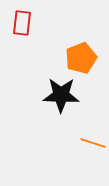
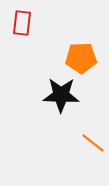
orange pentagon: rotated 20 degrees clockwise
orange line: rotated 20 degrees clockwise
